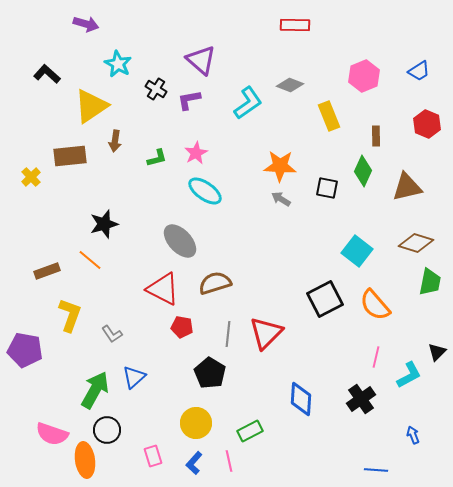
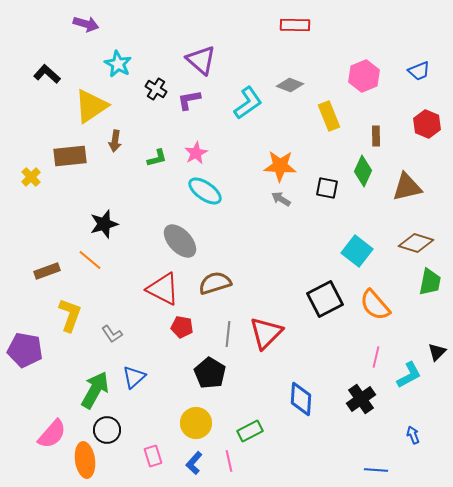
blue trapezoid at (419, 71): rotated 10 degrees clockwise
pink semicircle at (52, 434): rotated 68 degrees counterclockwise
